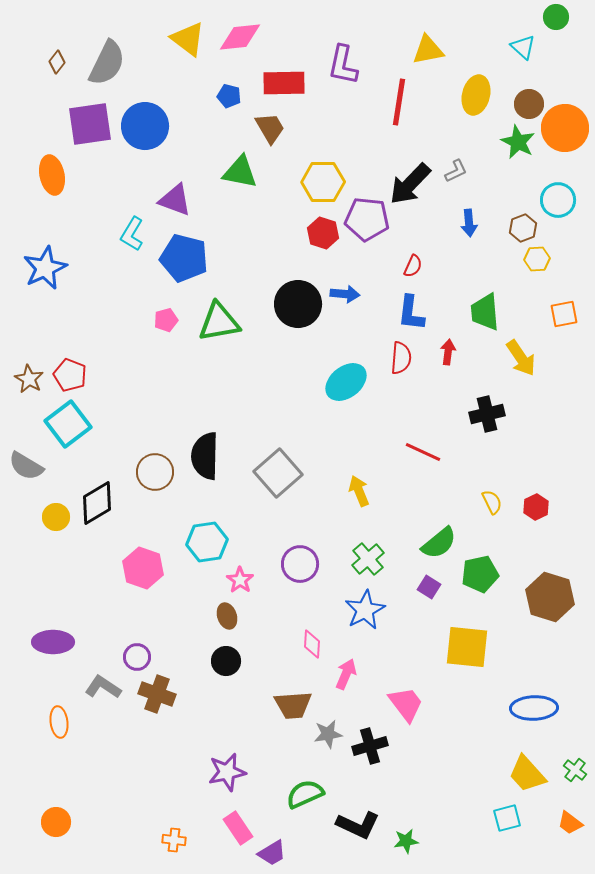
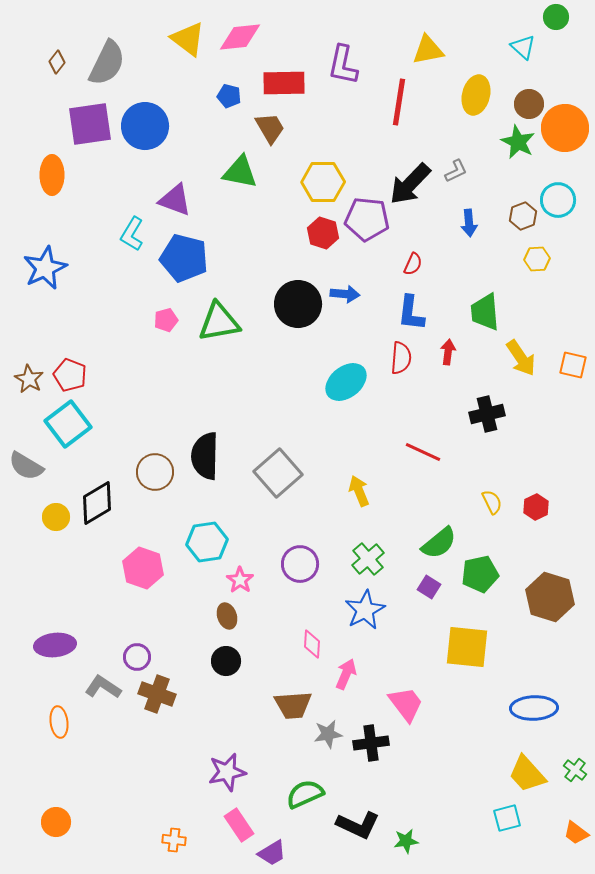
orange ellipse at (52, 175): rotated 12 degrees clockwise
brown hexagon at (523, 228): moved 12 px up
red semicircle at (413, 266): moved 2 px up
orange square at (564, 314): moved 9 px right, 51 px down; rotated 24 degrees clockwise
purple ellipse at (53, 642): moved 2 px right, 3 px down; rotated 6 degrees counterclockwise
black cross at (370, 746): moved 1 px right, 3 px up; rotated 8 degrees clockwise
orange trapezoid at (570, 823): moved 6 px right, 10 px down
pink rectangle at (238, 828): moved 1 px right, 3 px up
